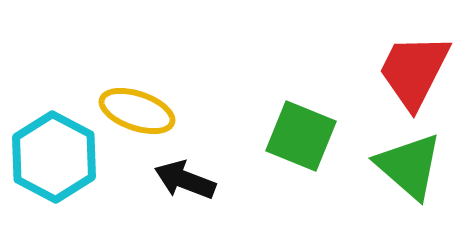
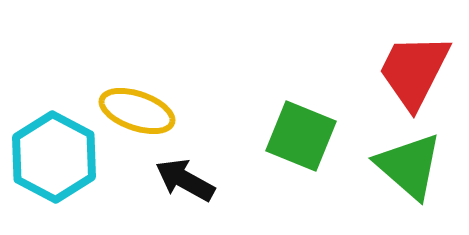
black arrow: rotated 8 degrees clockwise
